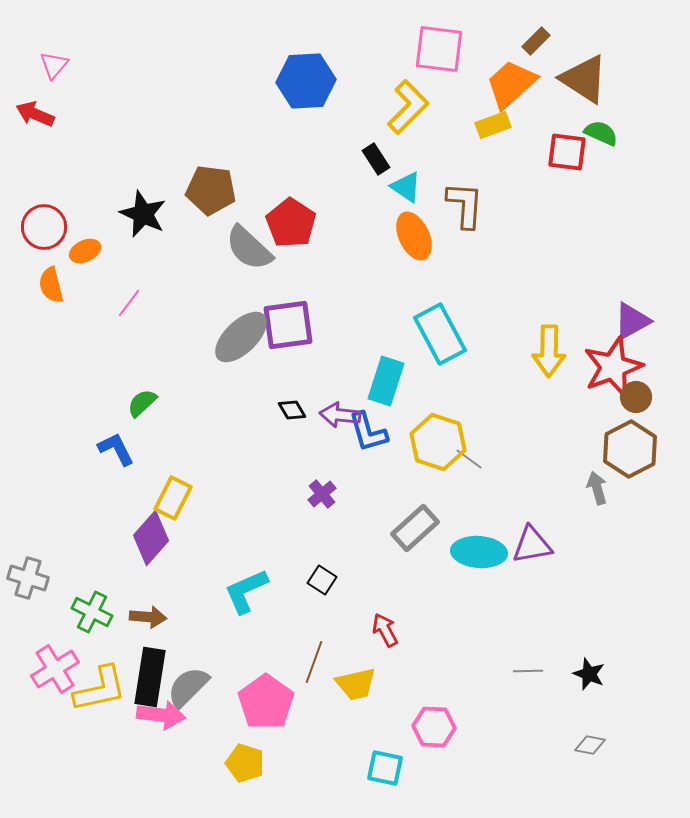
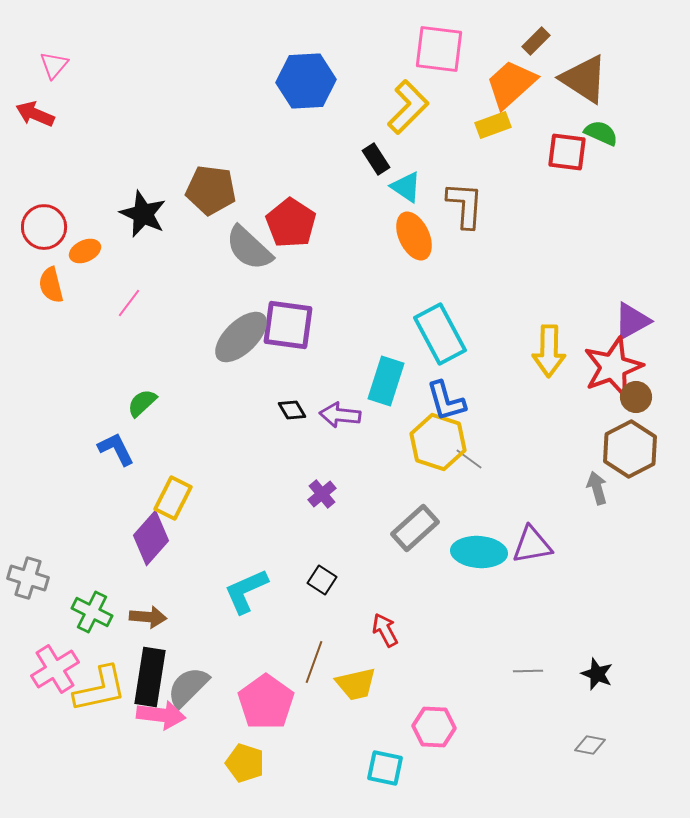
purple square at (288, 325): rotated 16 degrees clockwise
blue L-shape at (368, 432): moved 78 px right, 31 px up
black star at (589, 674): moved 8 px right
